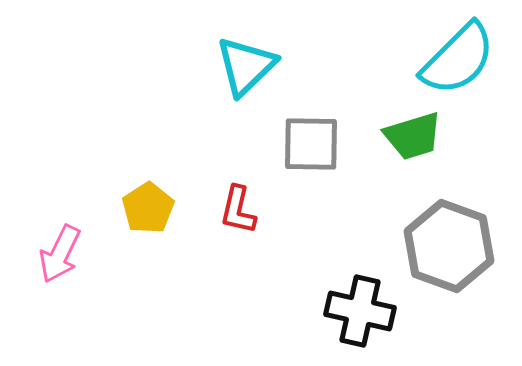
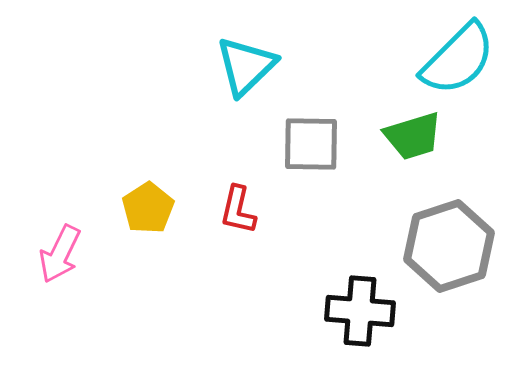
gray hexagon: rotated 22 degrees clockwise
black cross: rotated 8 degrees counterclockwise
